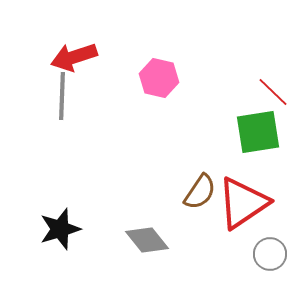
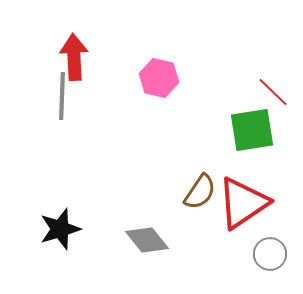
red arrow: rotated 105 degrees clockwise
green square: moved 6 px left, 2 px up
